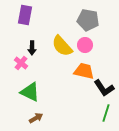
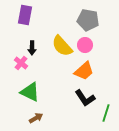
orange trapezoid: rotated 125 degrees clockwise
black L-shape: moved 19 px left, 10 px down
